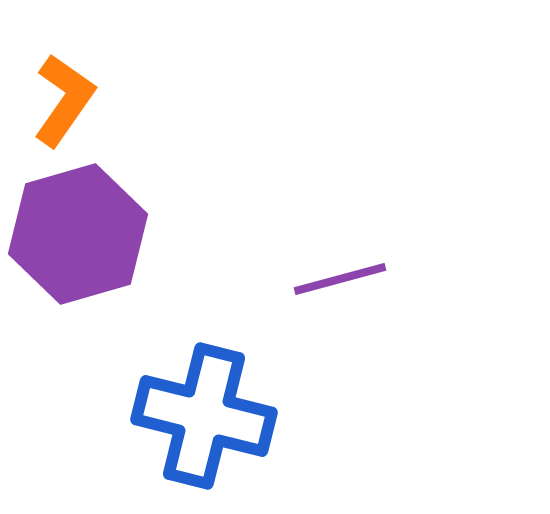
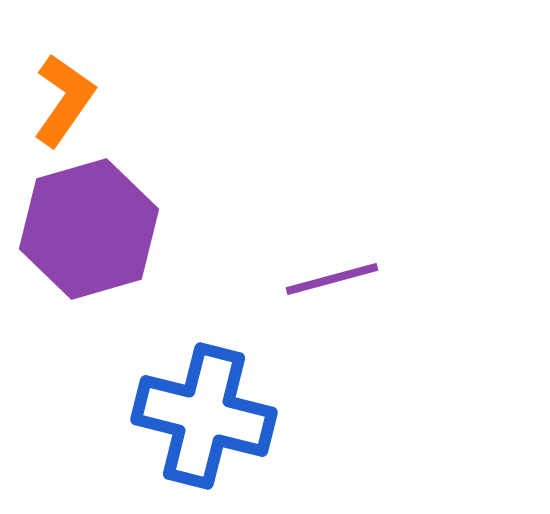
purple hexagon: moved 11 px right, 5 px up
purple line: moved 8 px left
